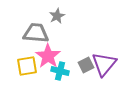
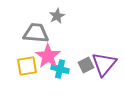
cyan cross: moved 2 px up
